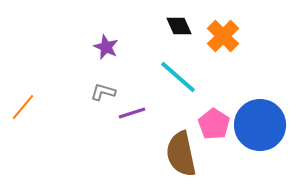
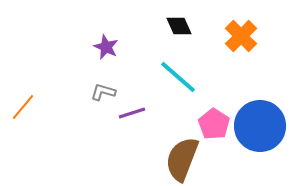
orange cross: moved 18 px right
blue circle: moved 1 px down
brown semicircle: moved 1 px right, 5 px down; rotated 33 degrees clockwise
